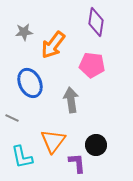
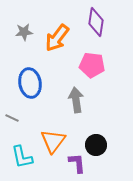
orange arrow: moved 4 px right, 7 px up
blue ellipse: rotated 16 degrees clockwise
gray arrow: moved 5 px right
